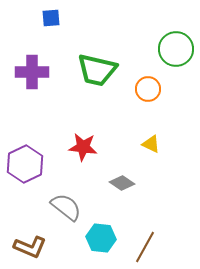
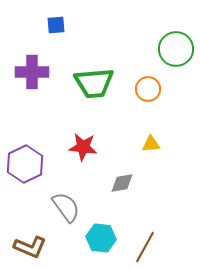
blue square: moved 5 px right, 7 px down
green trapezoid: moved 3 px left, 13 px down; rotated 18 degrees counterclockwise
yellow triangle: rotated 30 degrees counterclockwise
gray diamond: rotated 45 degrees counterclockwise
gray semicircle: rotated 16 degrees clockwise
